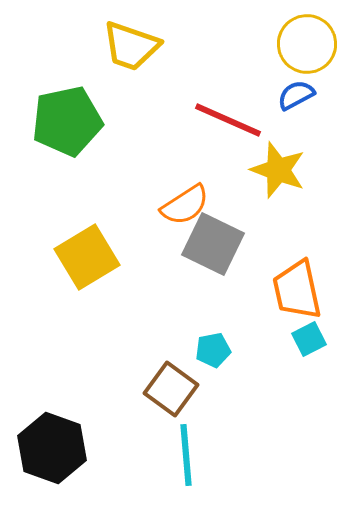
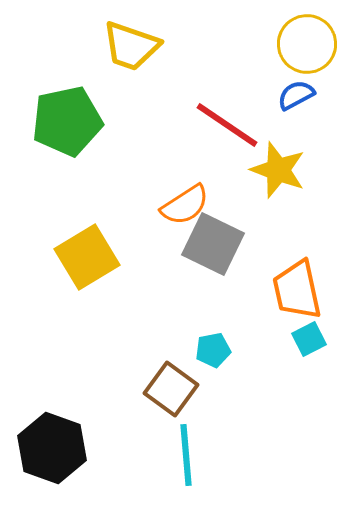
red line: moved 1 px left, 5 px down; rotated 10 degrees clockwise
